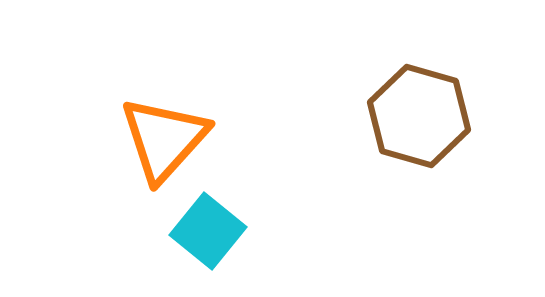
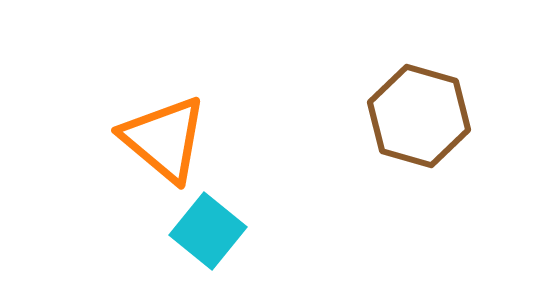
orange triangle: rotated 32 degrees counterclockwise
